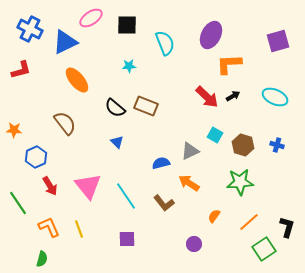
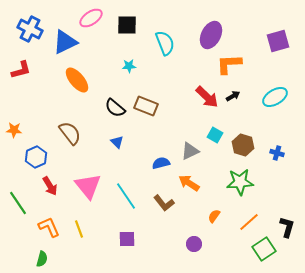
cyan ellipse at (275, 97): rotated 55 degrees counterclockwise
brown semicircle at (65, 123): moved 5 px right, 10 px down
blue cross at (277, 145): moved 8 px down
